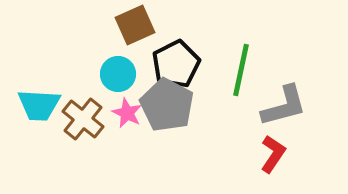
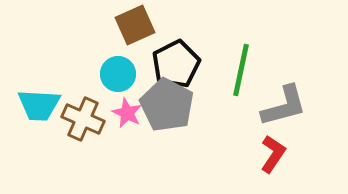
brown cross: rotated 15 degrees counterclockwise
